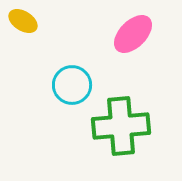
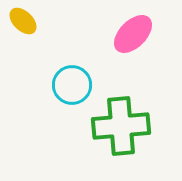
yellow ellipse: rotated 12 degrees clockwise
